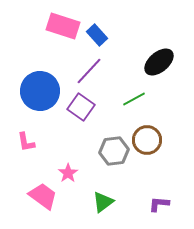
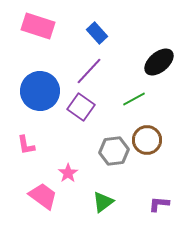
pink rectangle: moved 25 px left
blue rectangle: moved 2 px up
pink L-shape: moved 3 px down
